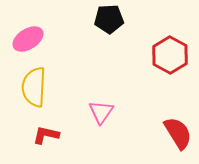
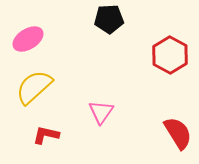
yellow semicircle: rotated 45 degrees clockwise
